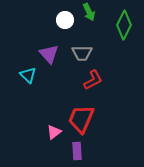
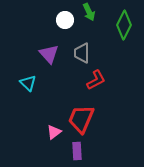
gray trapezoid: rotated 90 degrees clockwise
cyan triangle: moved 8 px down
red L-shape: moved 3 px right
